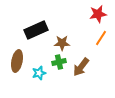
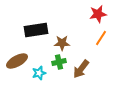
black rectangle: rotated 15 degrees clockwise
brown ellipse: rotated 50 degrees clockwise
brown arrow: moved 2 px down
